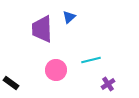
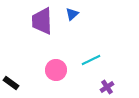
blue triangle: moved 3 px right, 3 px up
purple trapezoid: moved 8 px up
cyan line: rotated 12 degrees counterclockwise
purple cross: moved 1 px left, 3 px down
